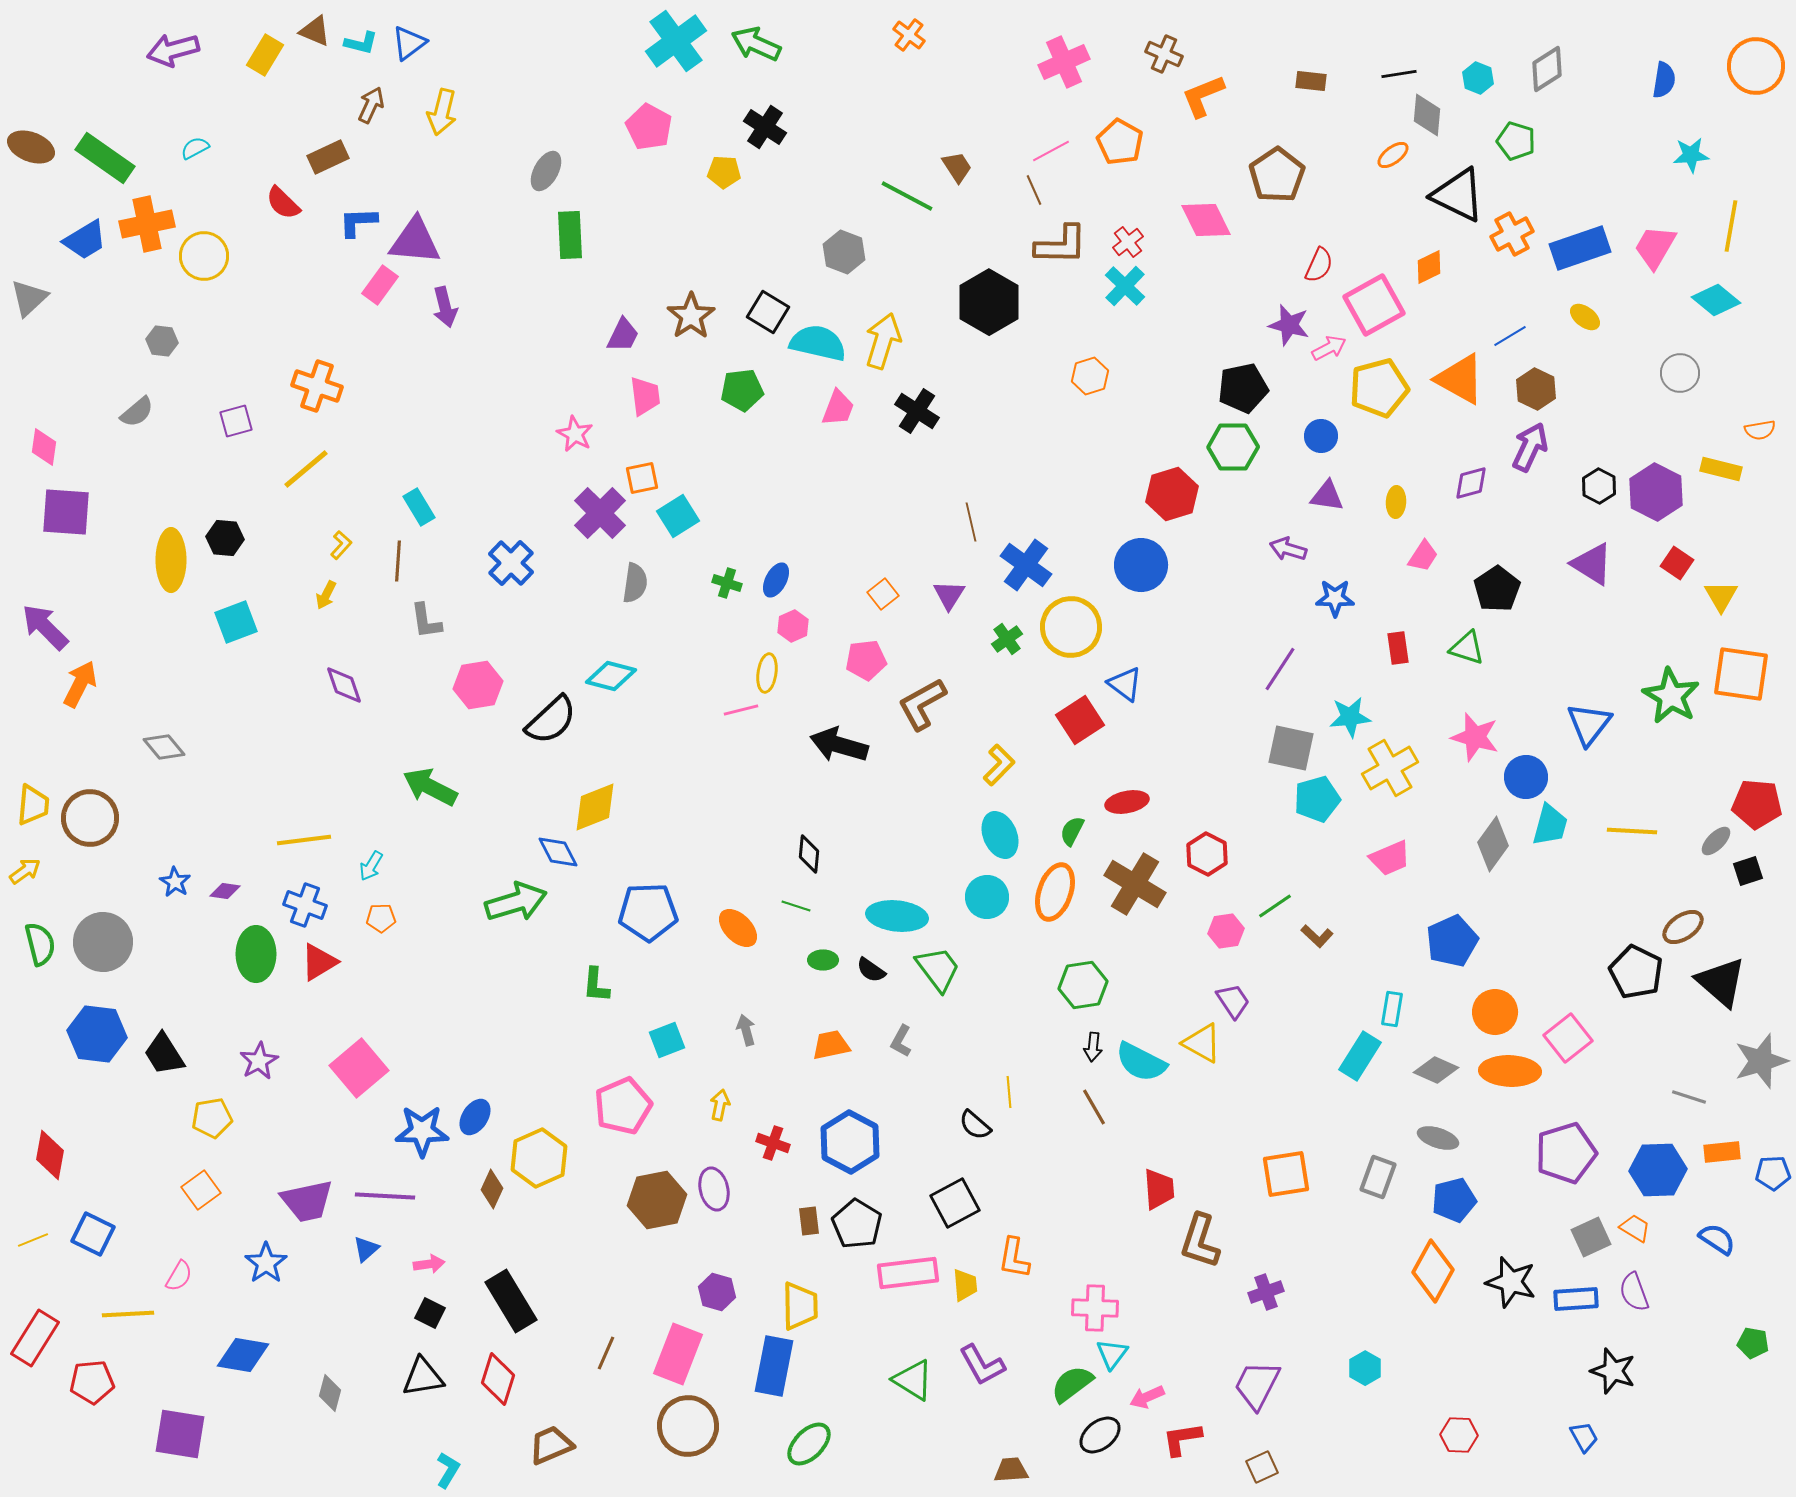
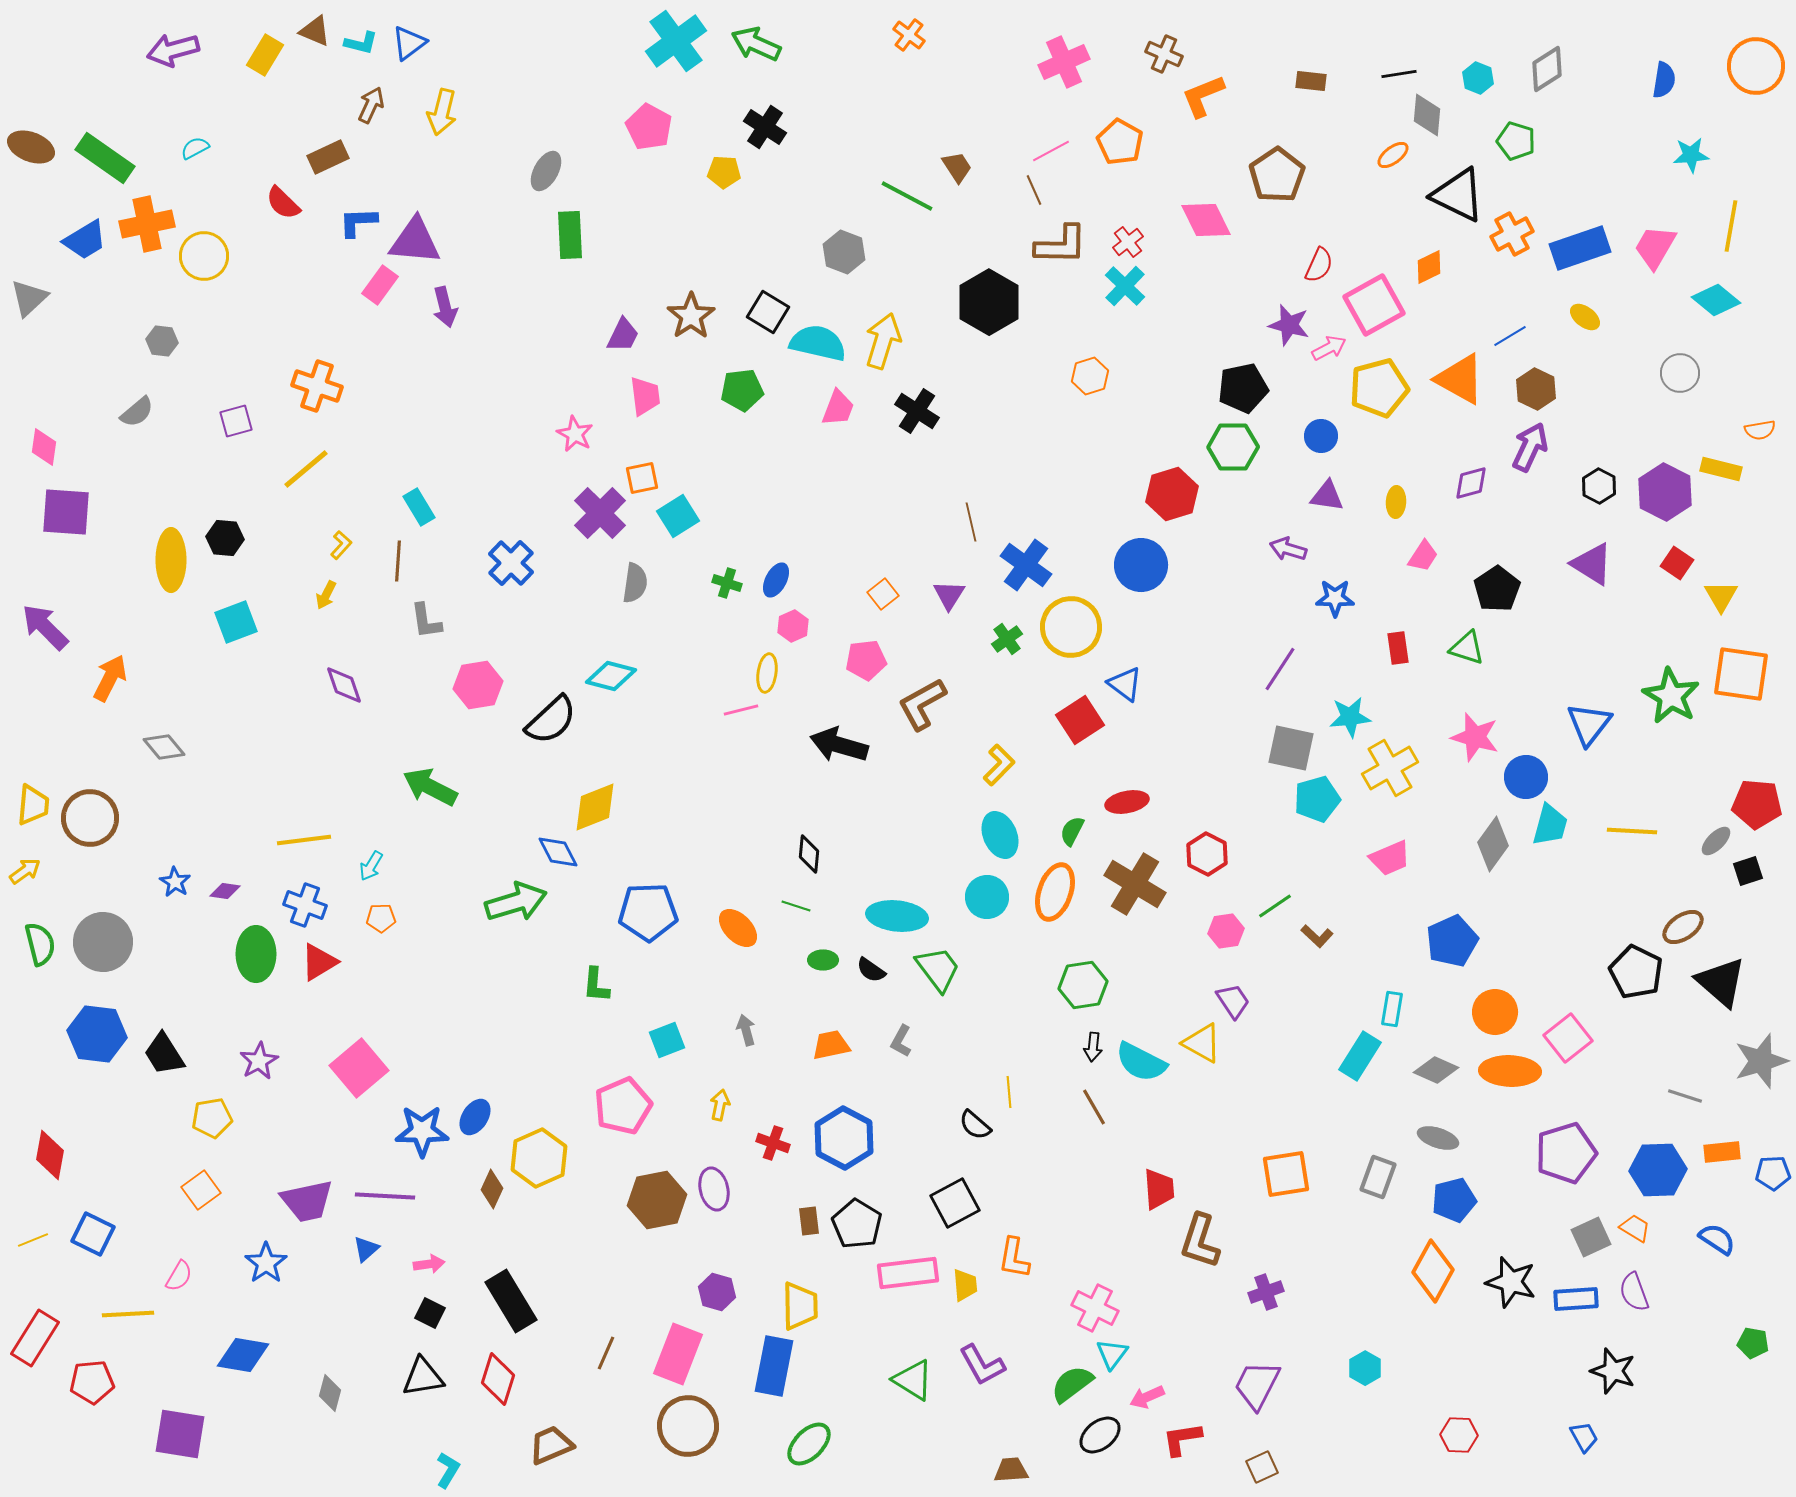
purple hexagon at (1656, 492): moved 9 px right
orange arrow at (80, 684): moved 30 px right, 6 px up
gray line at (1689, 1097): moved 4 px left, 1 px up
blue hexagon at (850, 1142): moved 6 px left, 4 px up
pink cross at (1095, 1308): rotated 24 degrees clockwise
